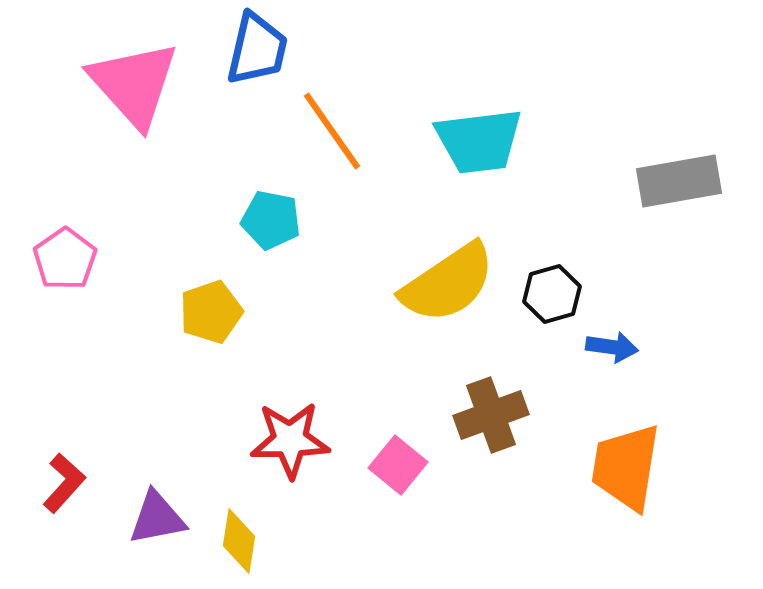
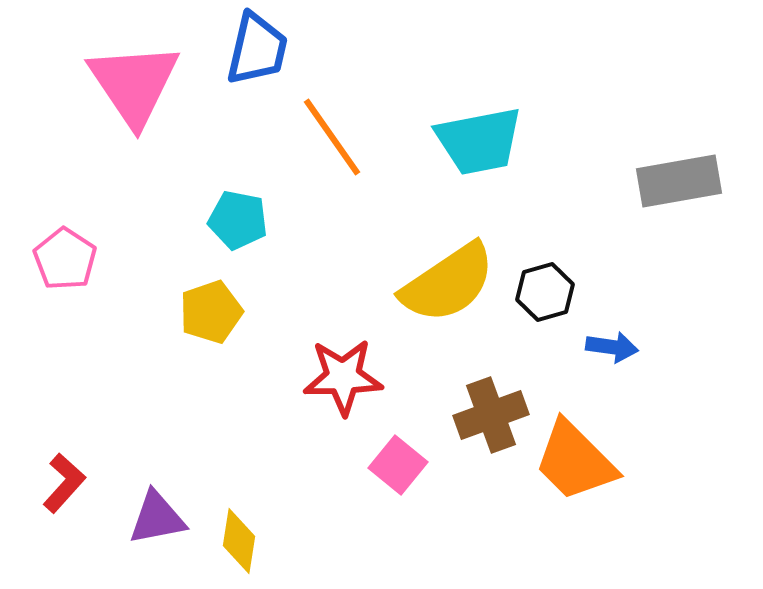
pink triangle: rotated 8 degrees clockwise
orange line: moved 6 px down
cyan trapezoid: rotated 4 degrees counterclockwise
cyan pentagon: moved 33 px left
pink pentagon: rotated 4 degrees counterclockwise
black hexagon: moved 7 px left, 2 px up
red star: moved 53 px right, 63 px up
orange trapezoid: moved 51 px left, 6 px up; rotated 54 degrees counterclockwise
